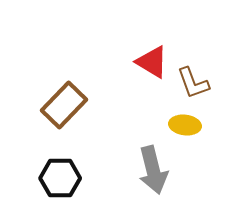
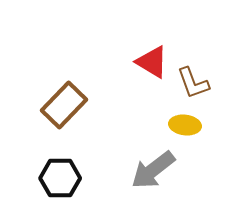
gray arrow: rotated 66 degrees clockwise
